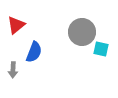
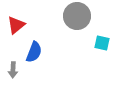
gray circle: moved 5 px left, 16 px up
cyan square: moved 1 px right, 6 px up
